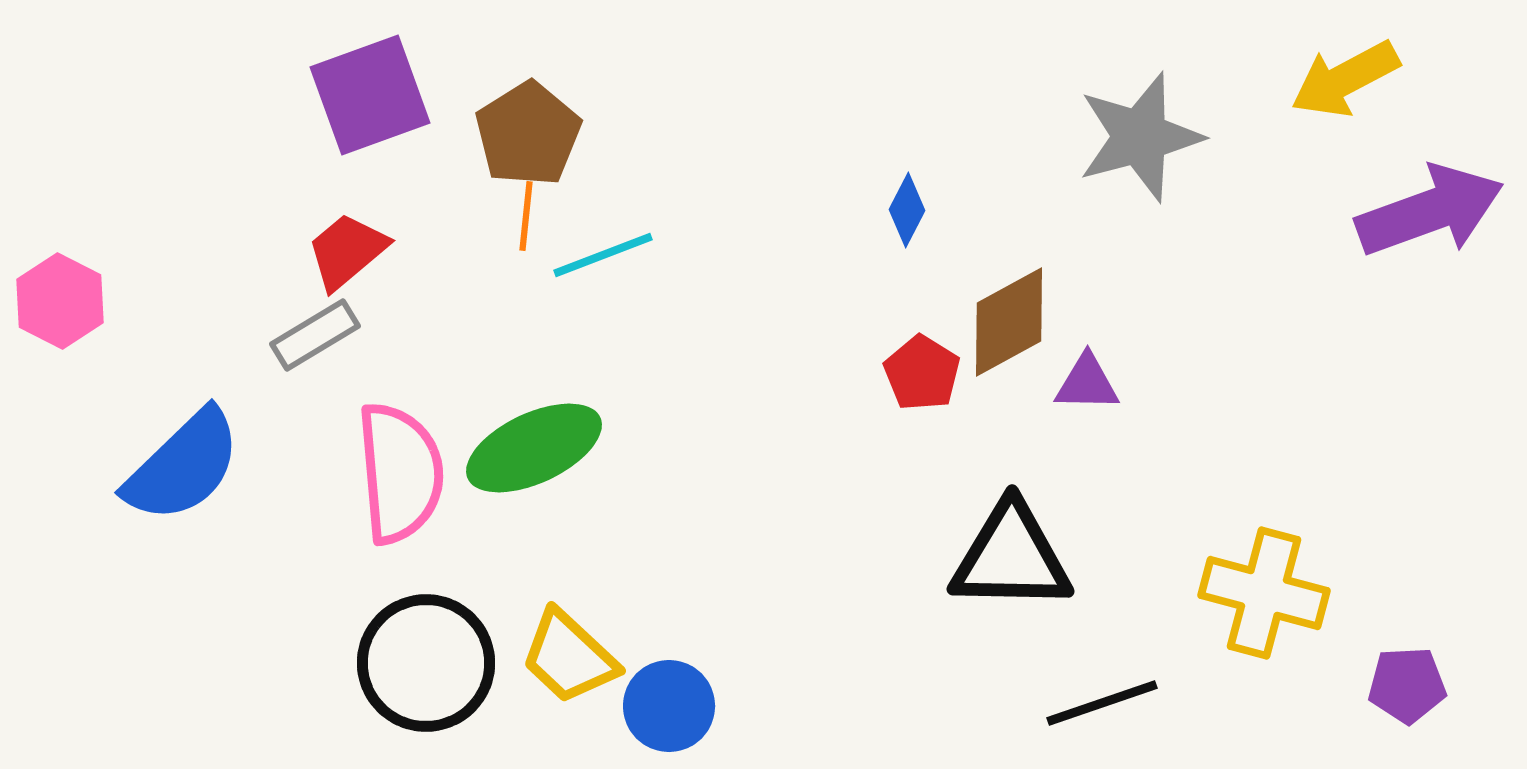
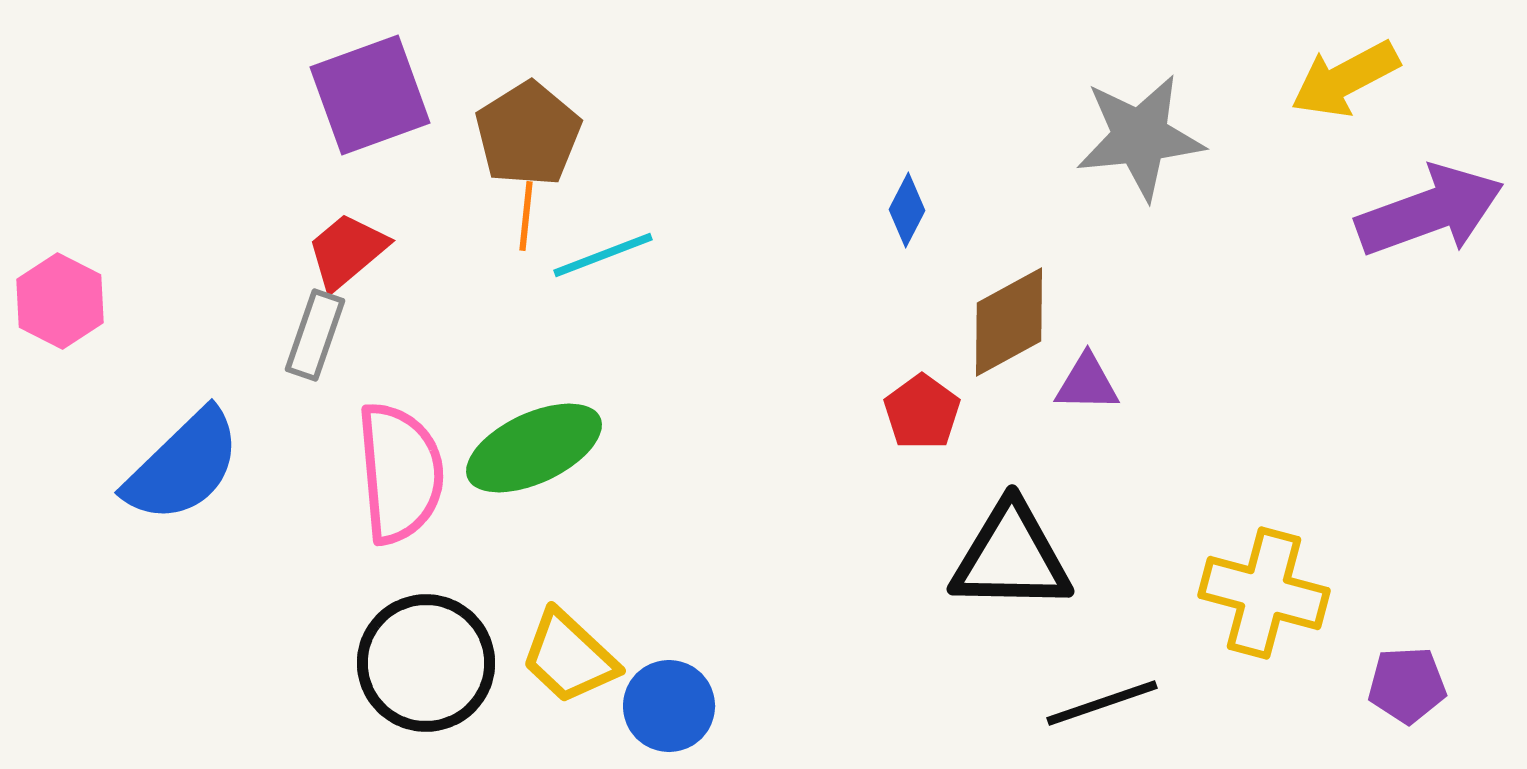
gray star: rotated 9 degrees clockwise
gray rectangle: rotated 40 degrees counterclockwise
red pentagon: moved 39 px down; rotated 4 degrees clockwise
